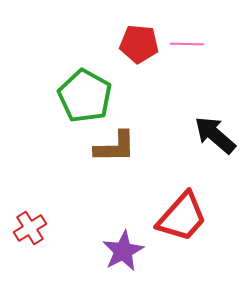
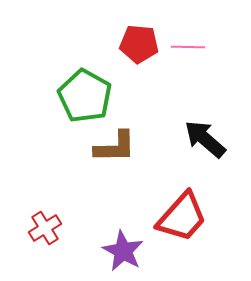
pink line: moved 1 px right, 3 px down
black arrow: moved 10 px left, 4 px down
red cross: moved 15 px right
purple star: rotated 15 degrees counterclockwise
